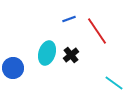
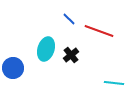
blue line: rotated 64 degrees clockwise
red line: moved 2 px right; rotated 36 degrees counterclockwise
cyan ellipse: moved 1 px left, 4 px up
cyan line: rotated 30 degrees counterclockwise
